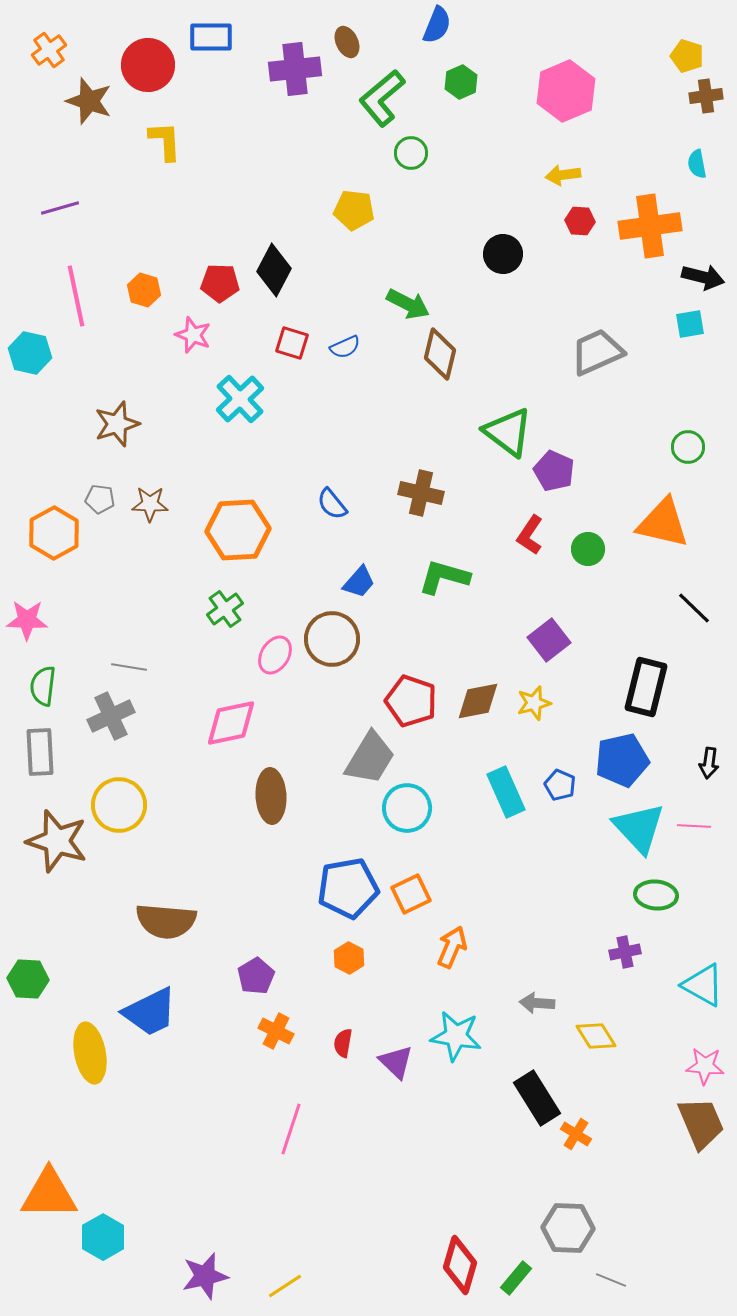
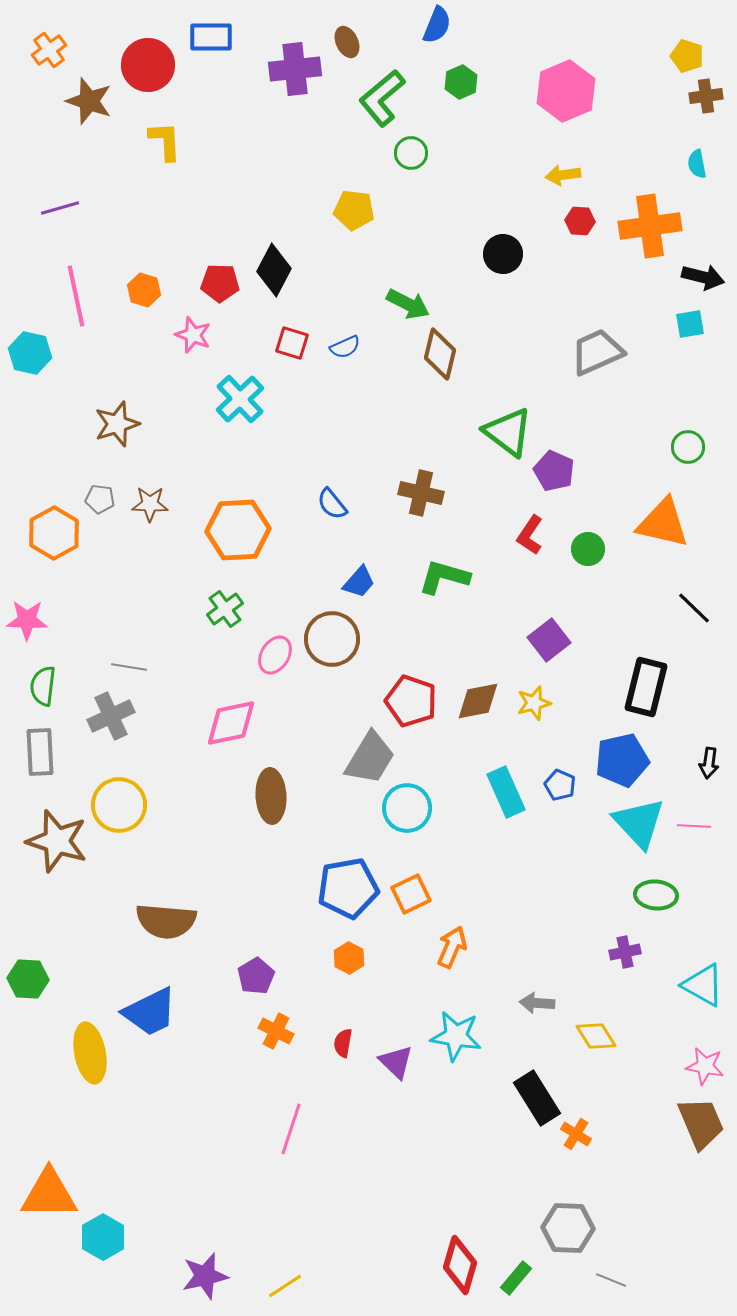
cyan triangle at (639, 828): moved 5 px up
pink star at (705, 1066): rotated 6 degrees clockwise
